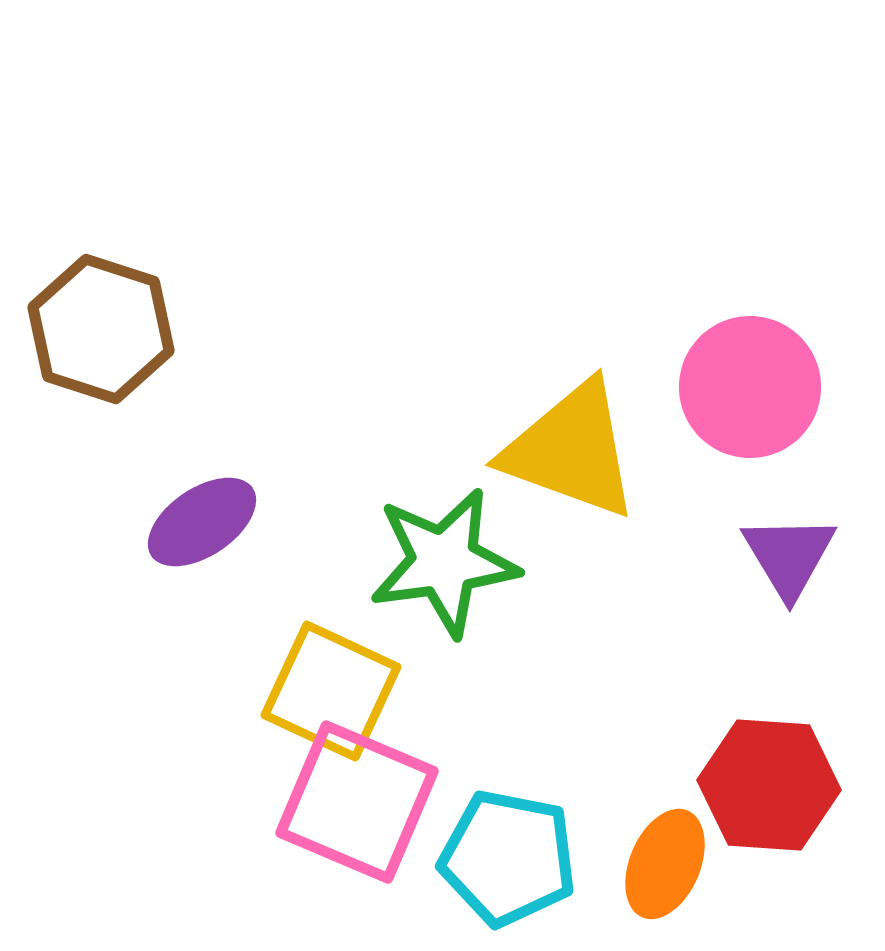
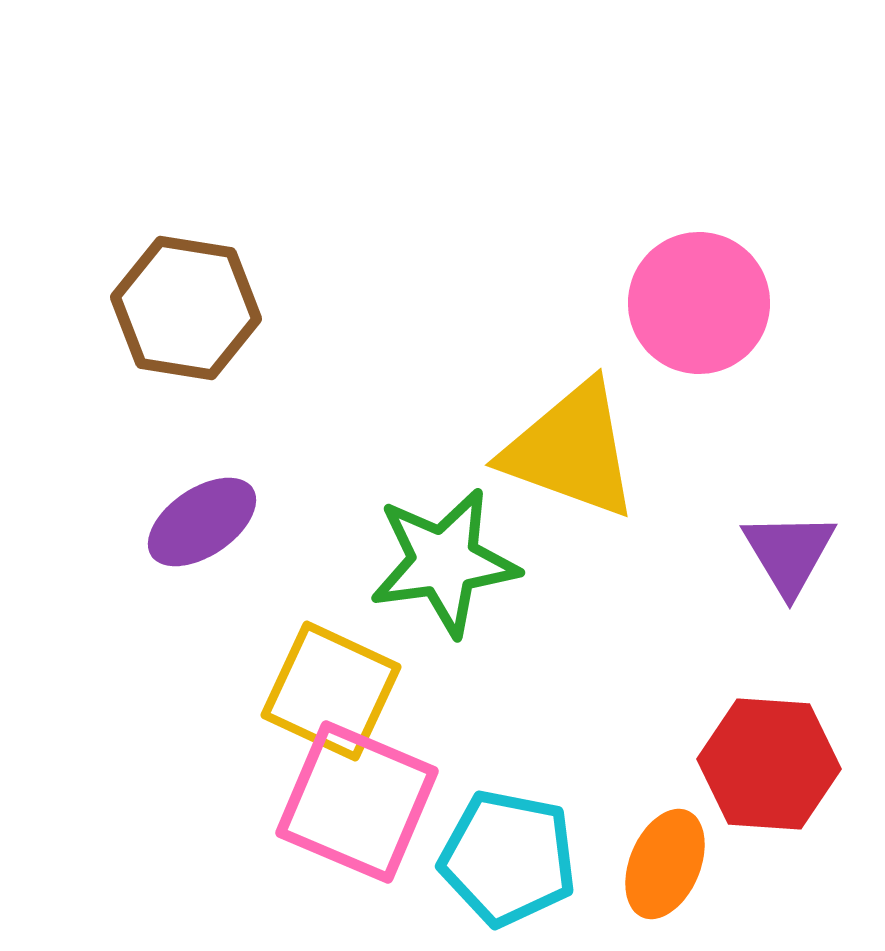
brown hexagon: moved 85 px right, 21 px up; rotated 9 degrees counterclockwise
pink circle: moved 51 px left, 84 px up
purple triangle: moved 3 px up
red hexagon: moved 21 px up
